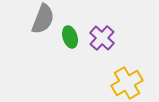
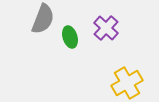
purple cross: moved 4 px right, 10 px up
